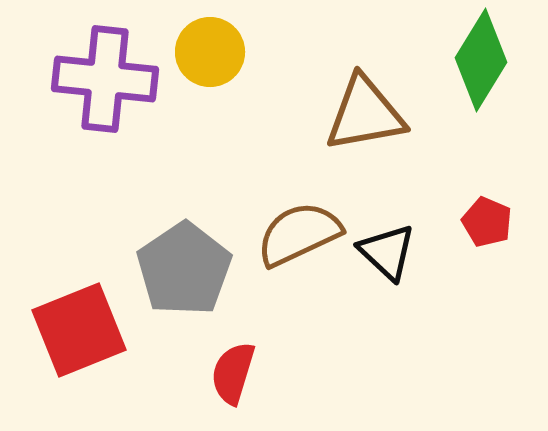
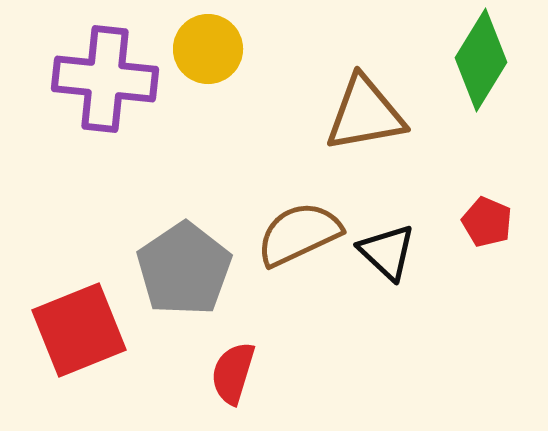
yellow circle: moved 2 px left, 3 px up
